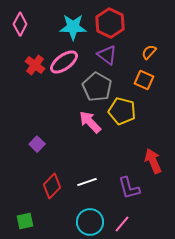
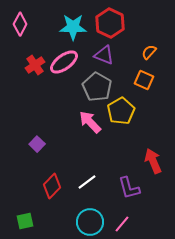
purple triangle: moved 3 px left; rotated 15 degrees counterclockwise
red cross: rotated 18 degrees clockwise
yellow pentagon: moved 1 px left; rotated 28 degrees clockwise
white line: rotated 18 degrees counterclockwise
